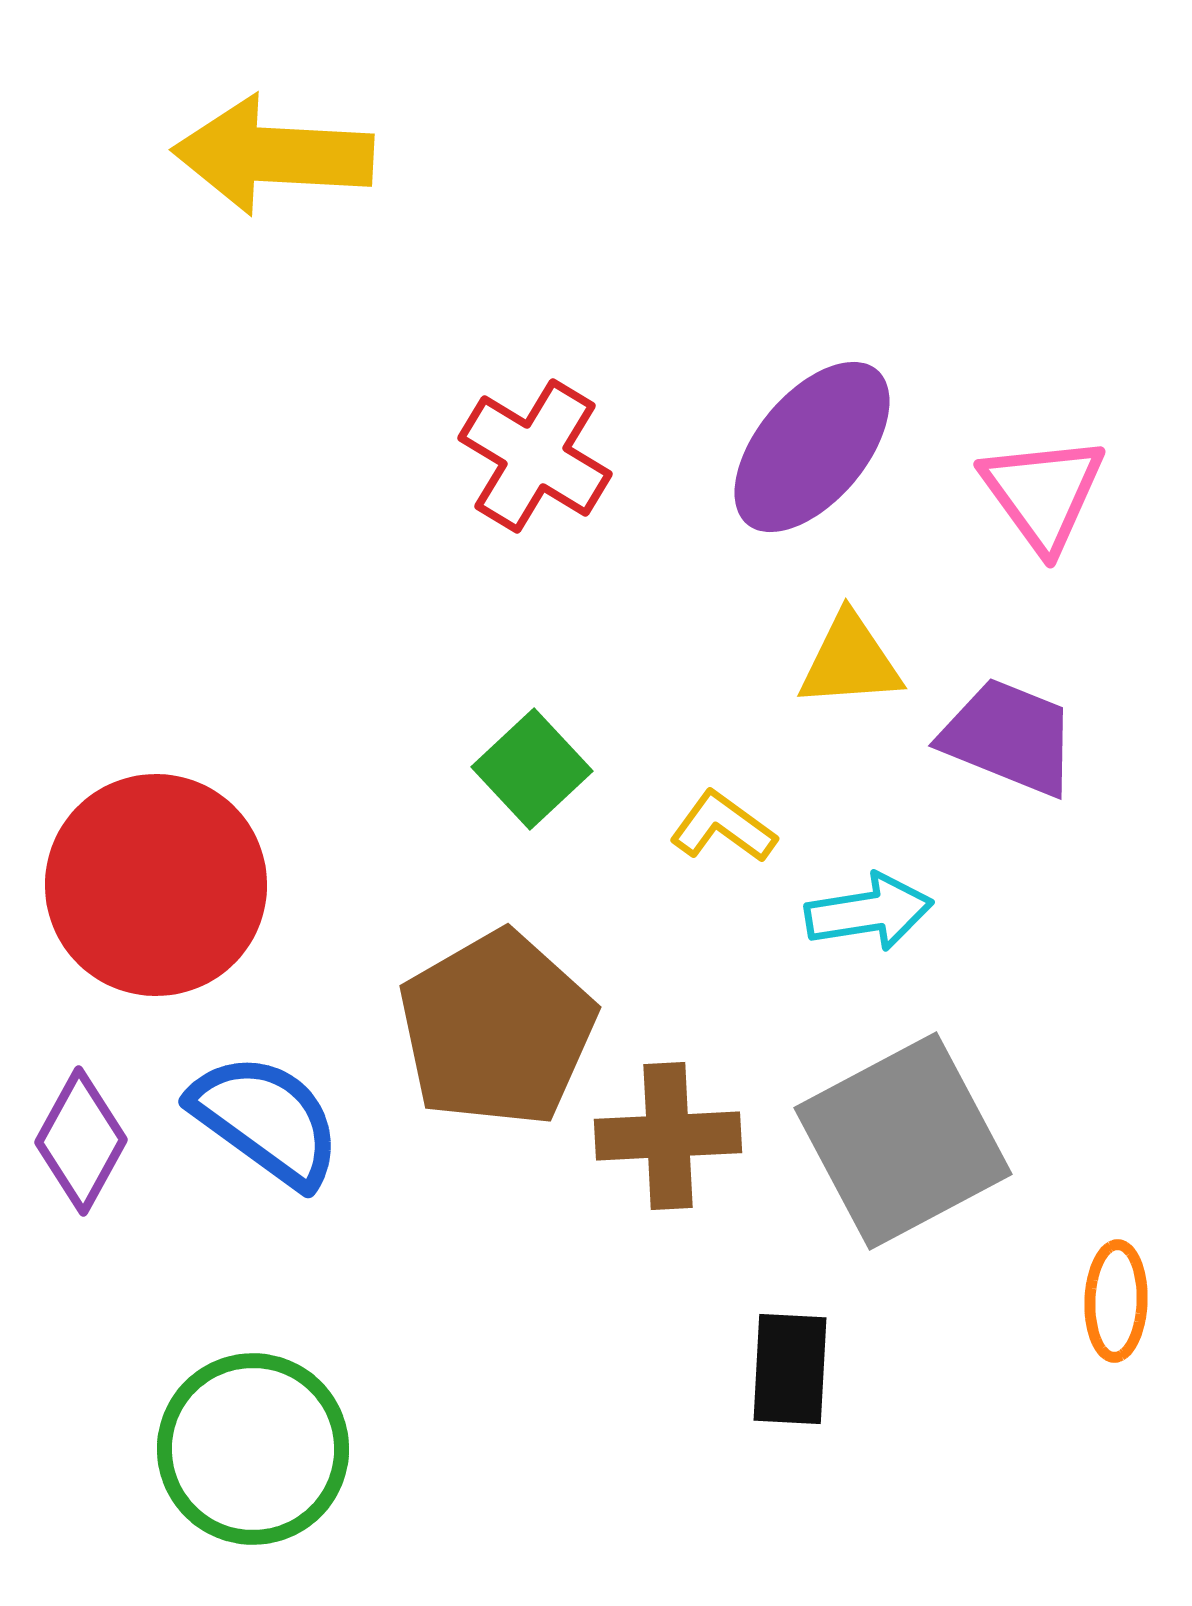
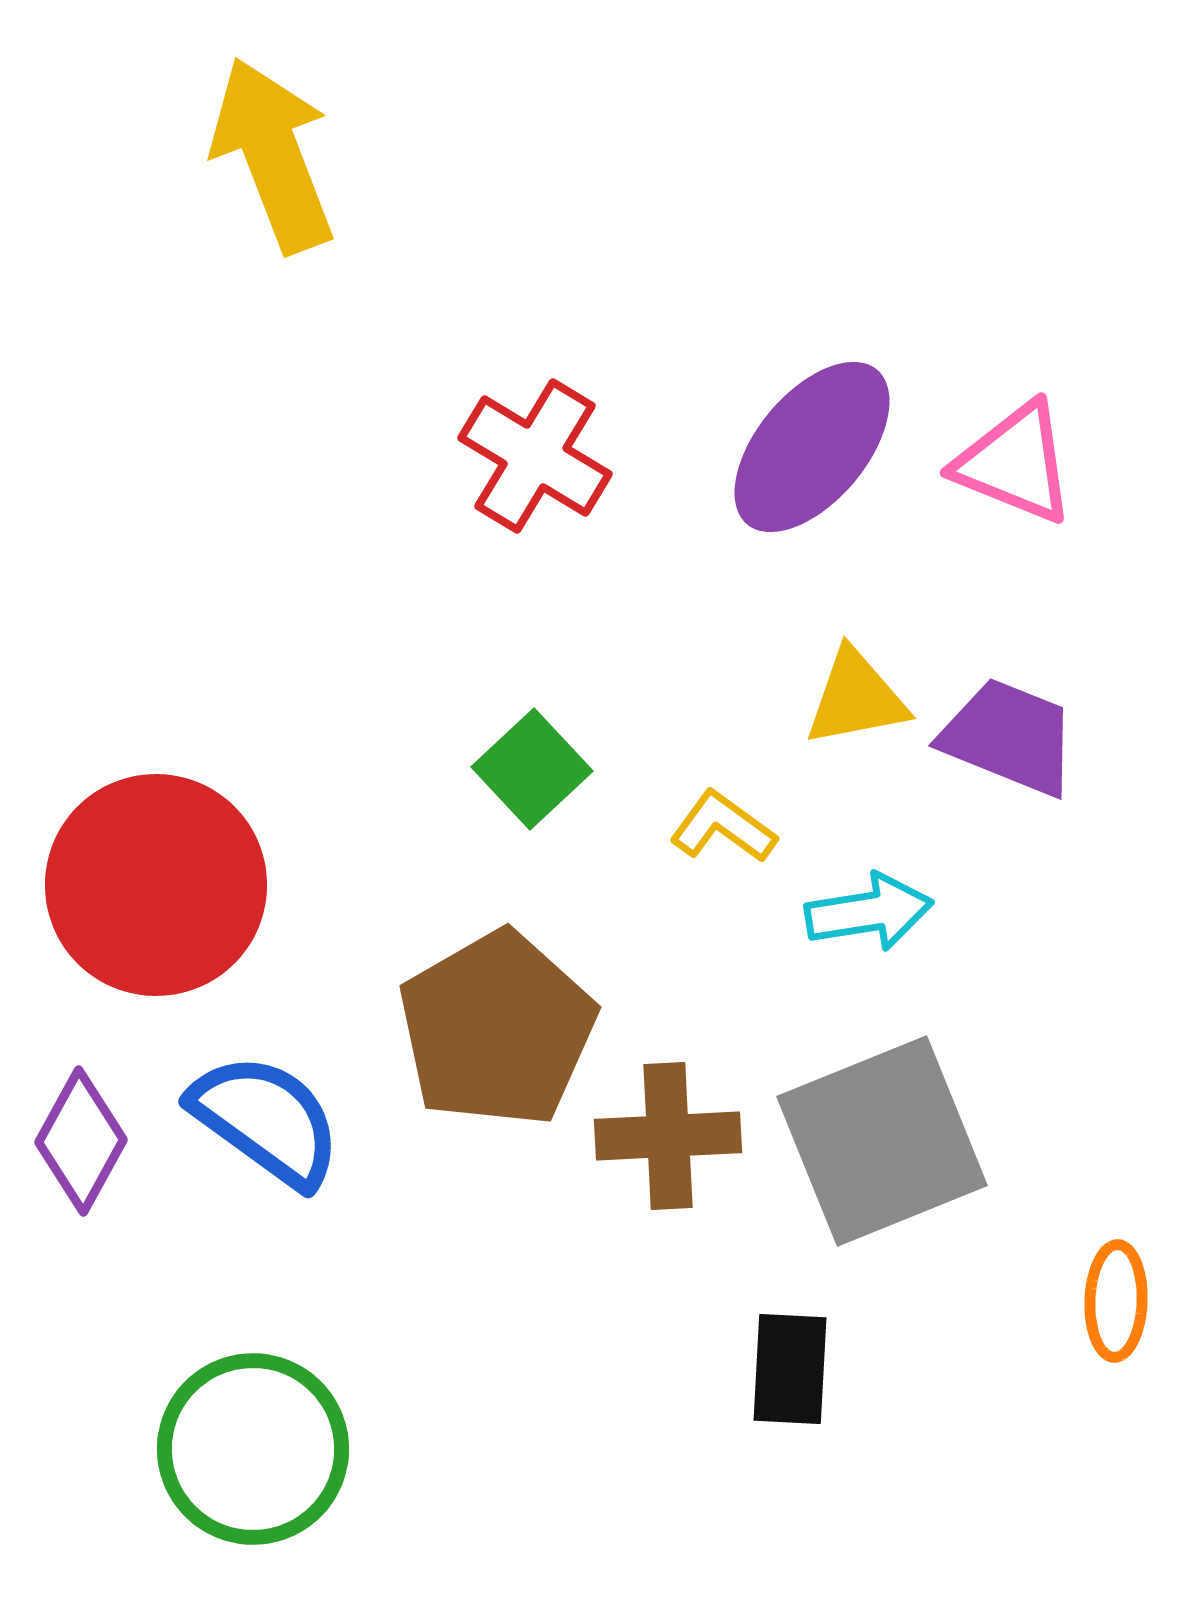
yellow arrow: rotated 66 degrees clockwise
pink triangle: moved 28 px left, 30 px up; rotated 32 degrees counterclockwise
yellow triangle: moved 6 px right, 37 px down; rotated 7 degrees counterclockwise
gray square: moved 21 px left; rotated 6 degrees clockwise
